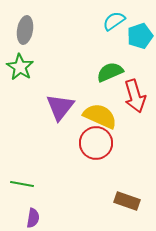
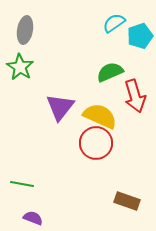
cyan semicircle: moved 2 px down
purple semicircle: rotated 78 degrees counterclockwise
